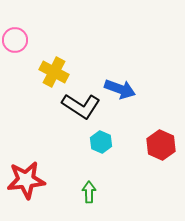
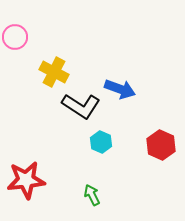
pink circle: moved 3 px up
green arrow: moved 3 px right, 3 px down; rotated 25 degrees counterclockwise
